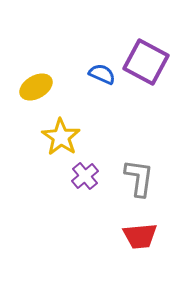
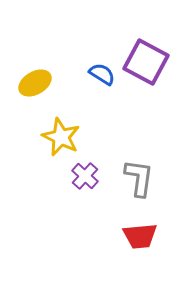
blue semicircle: rotated 8 degrees clockwise
yellow ellipse: moved 1 px left, 4 px up
yellow star: rotated 9 degrees counterclockwise
purple cross: rotated 8 degrees counterclockwise
